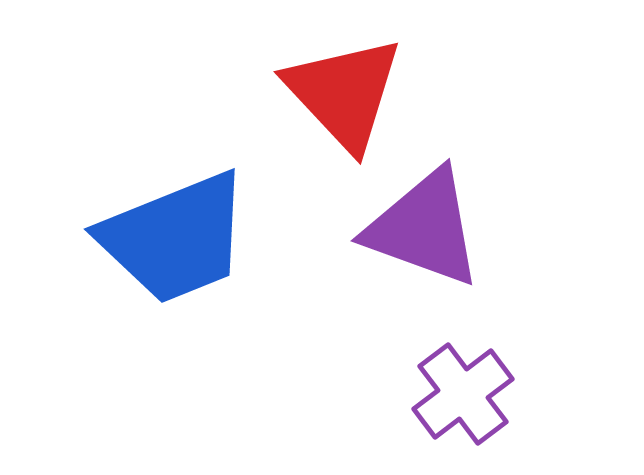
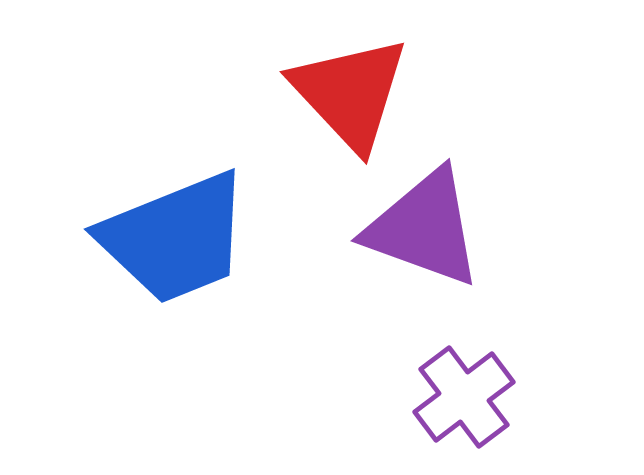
red triangle: moved 6 px right
purple cross: moved 1 px right, 3 px down
